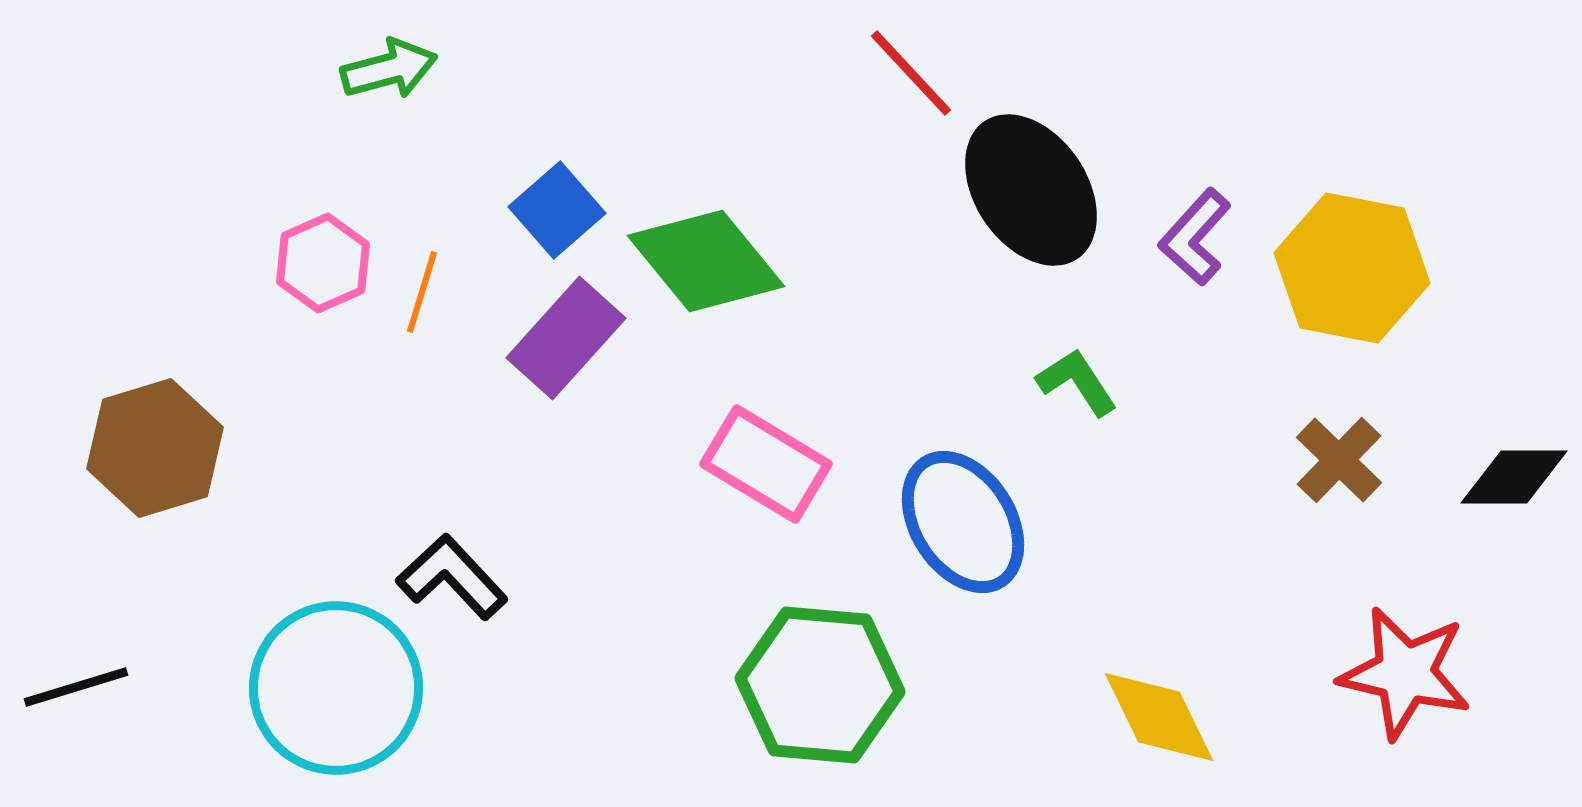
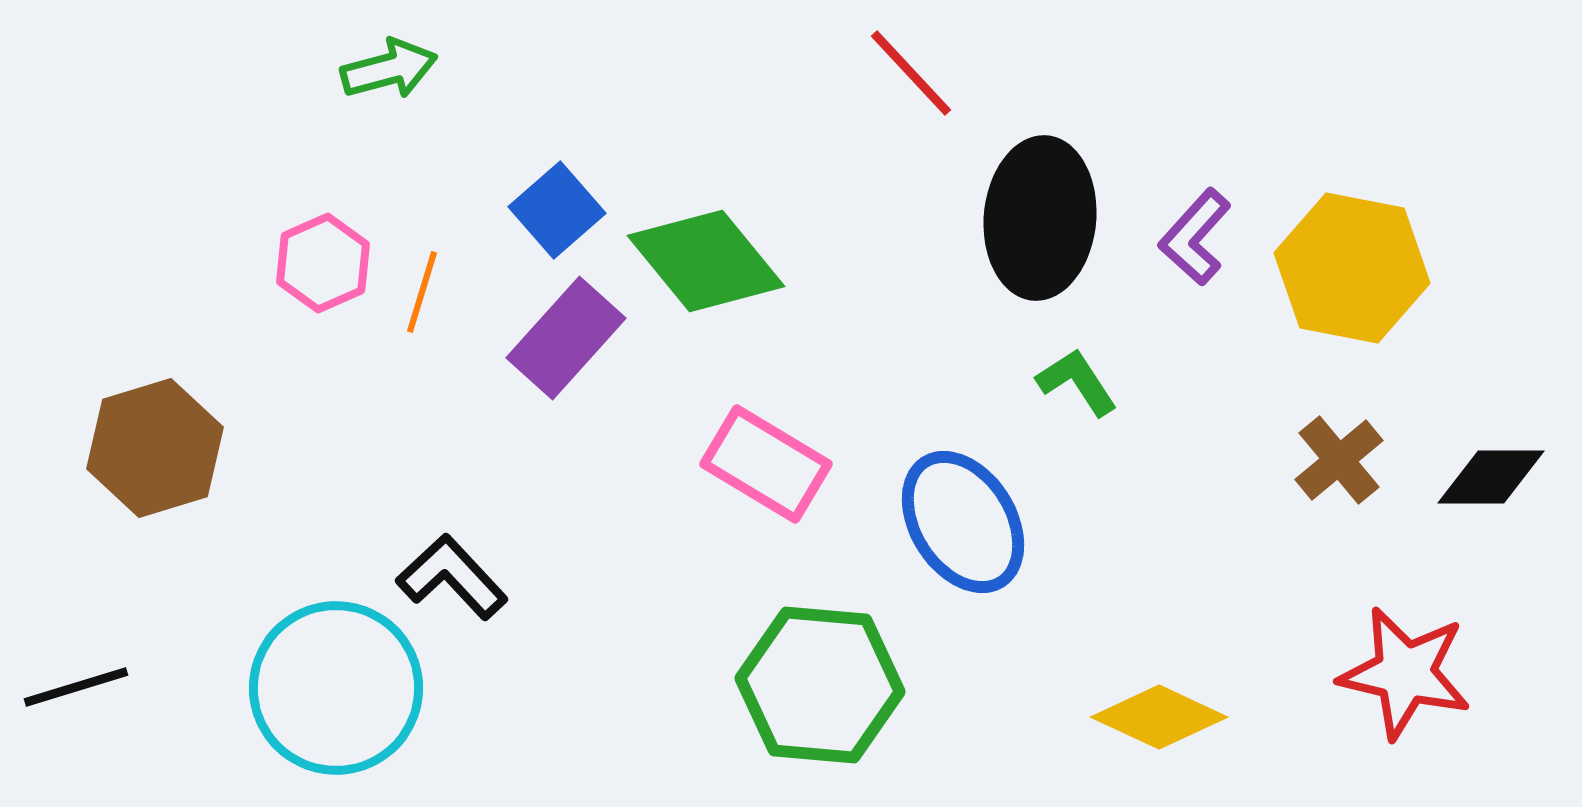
black ellipse: moved 9 px right, 28 px down; rotated 39 degrees clockwise
brown cross: rotated 6 degrees clockwise
black diamond: moved 23 px left
yellow diamond: rotated 39 degrees counterclockwise
